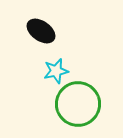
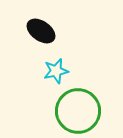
green circle: moved 7 px down
